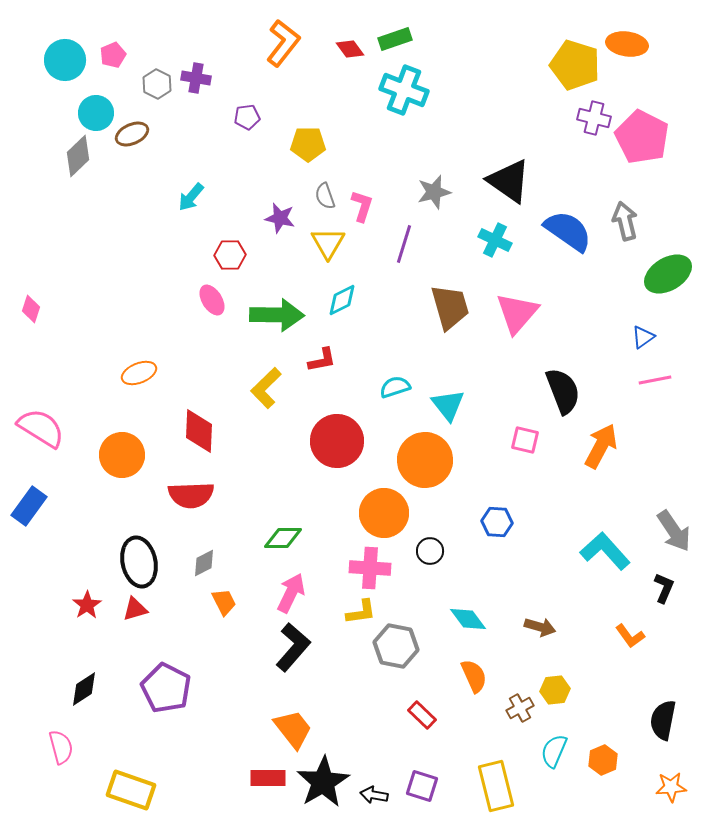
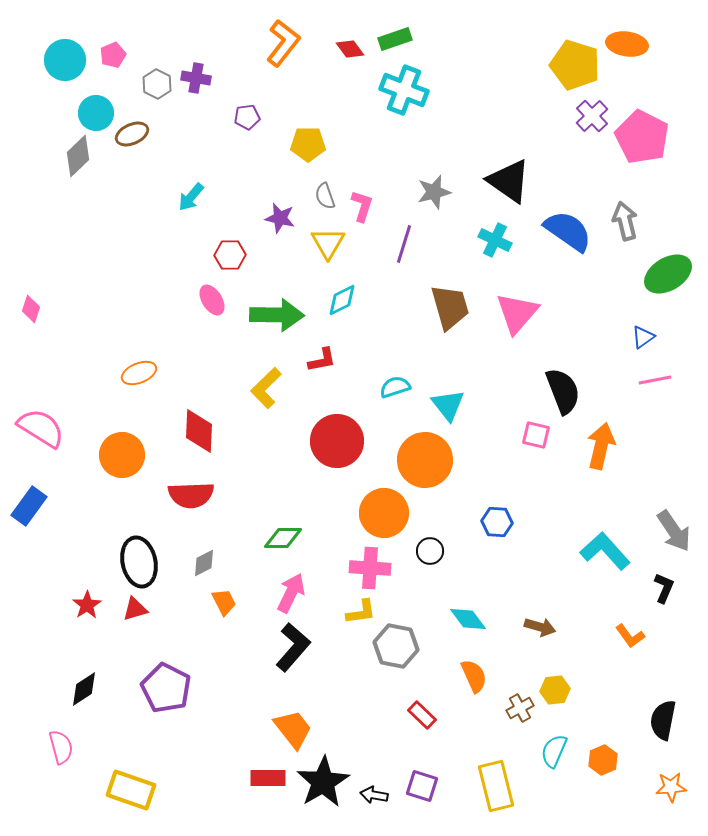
purple cross at (594, 118): moved 2 px left, 2 px up; rotated 32 degrees clockwise
pink square at (525, 440): moved 11 px right, 5 px up
orange arrow at (601, 446): rotated 15 degrees counterclockwise
